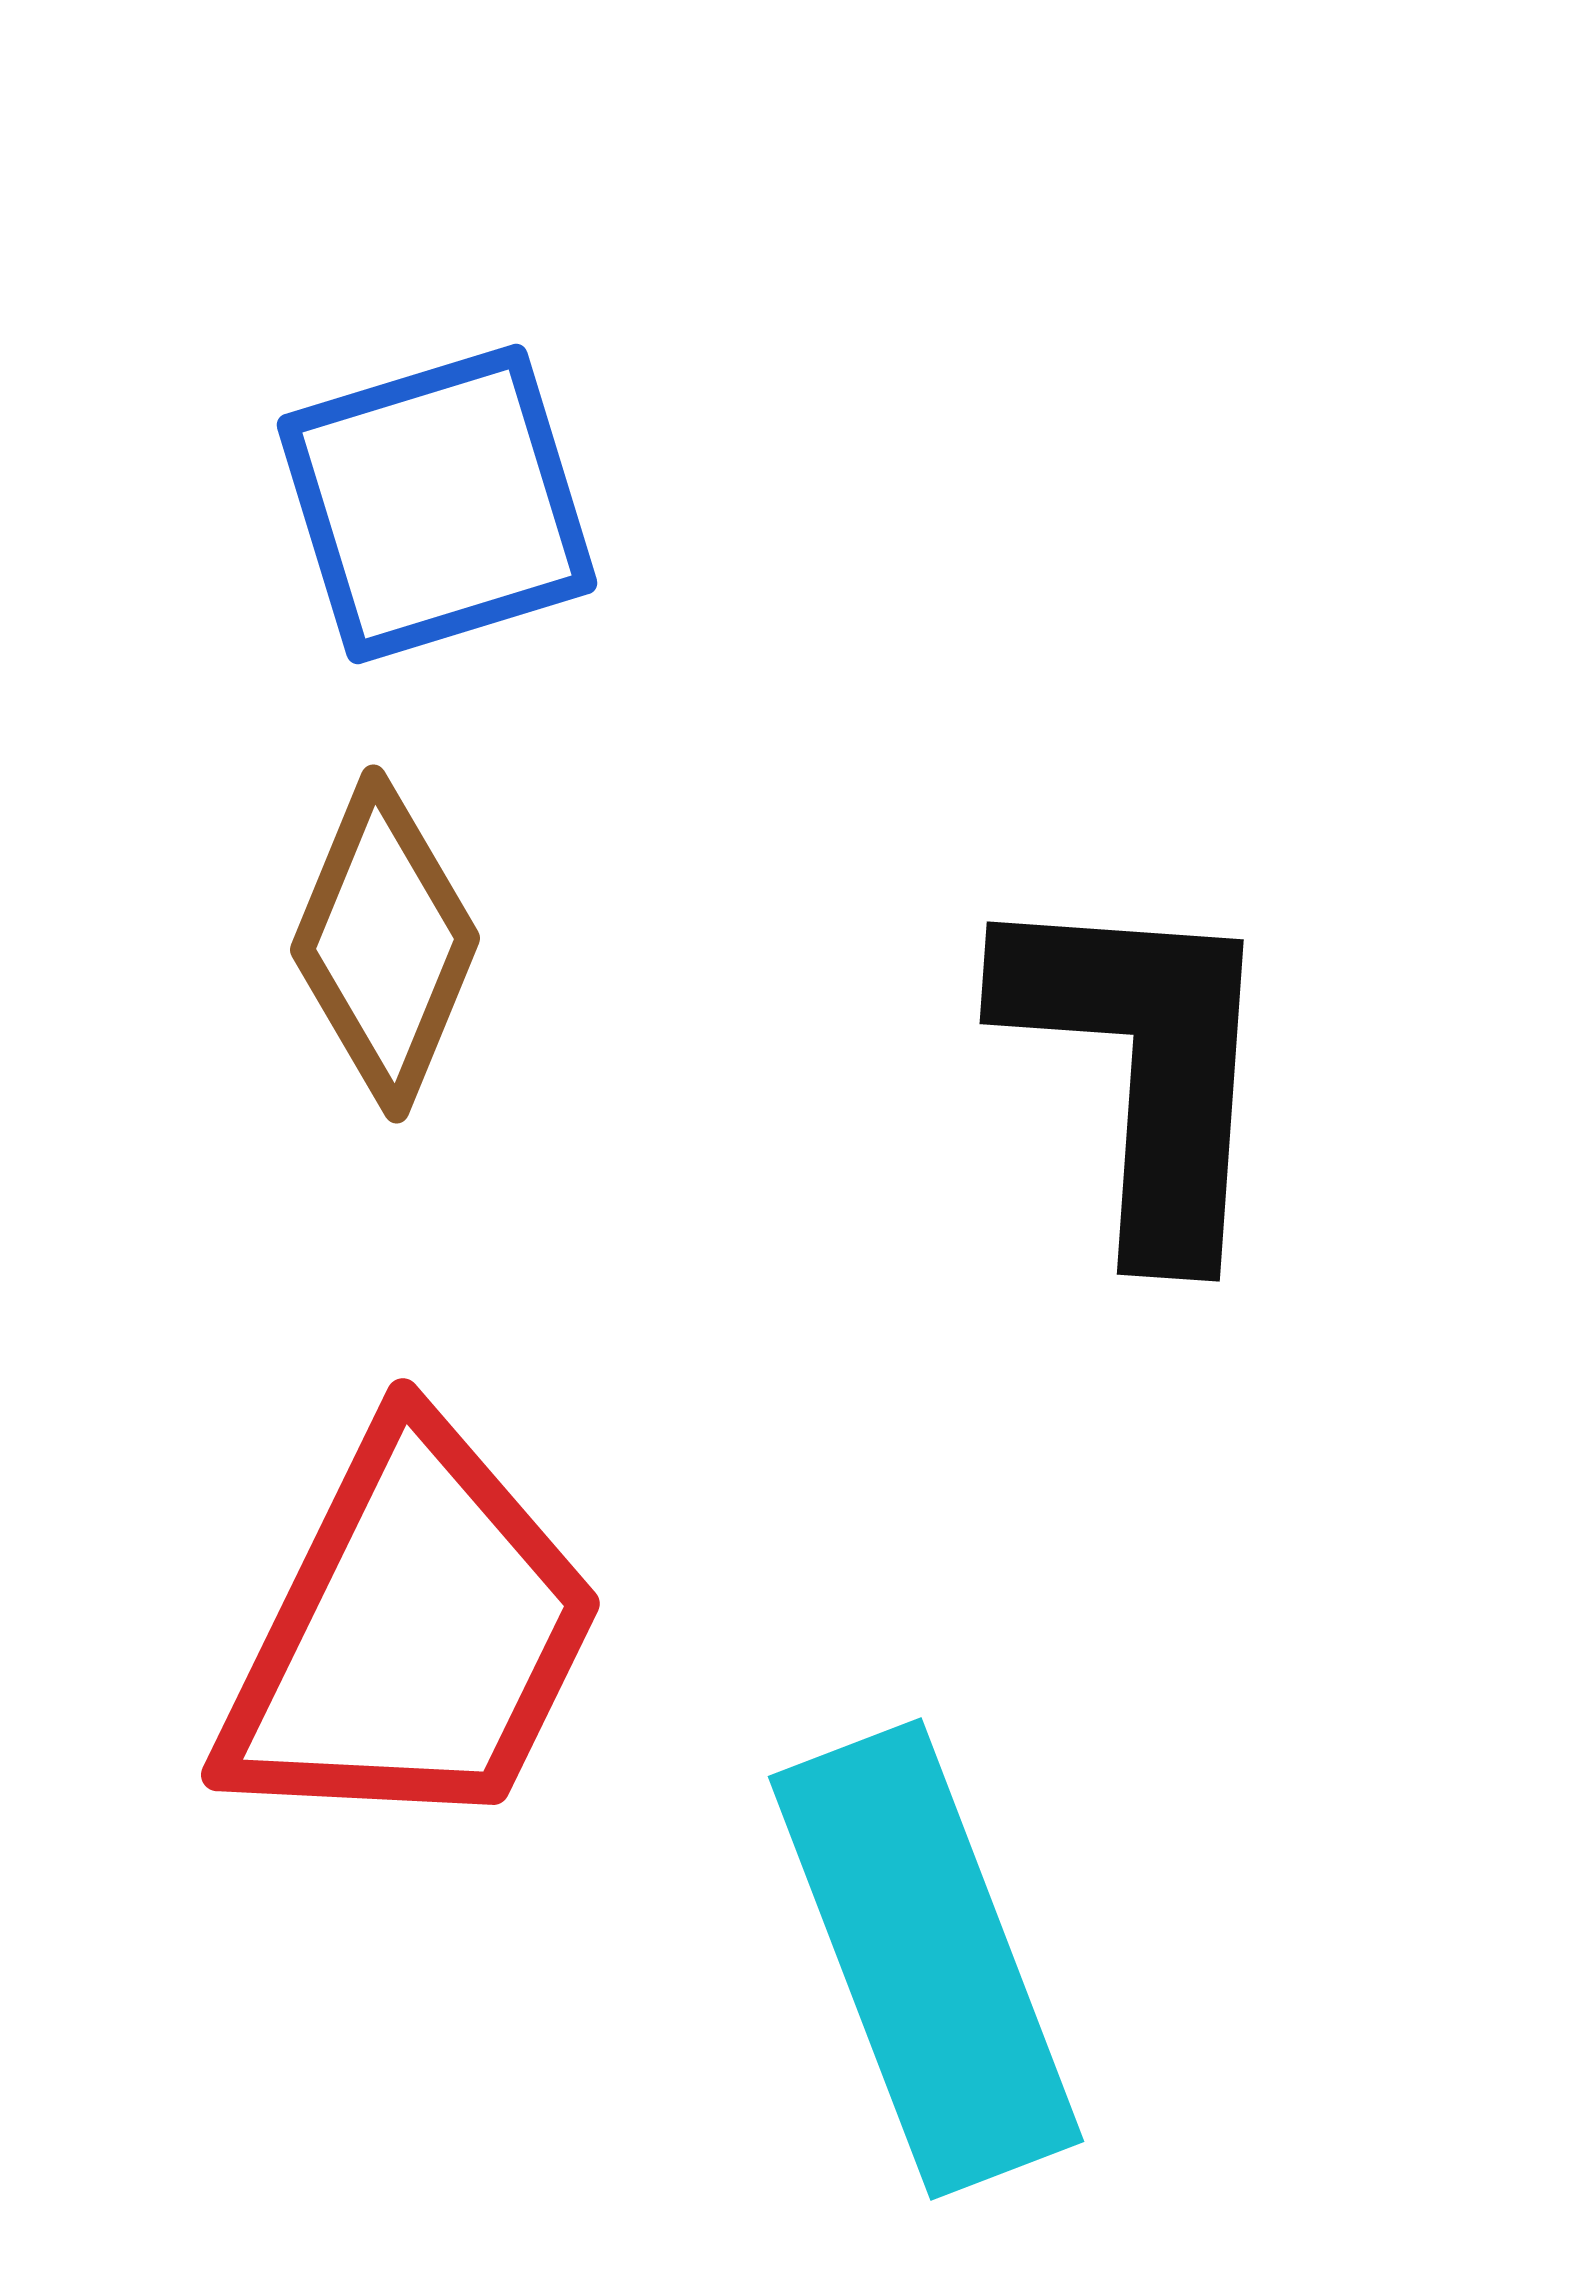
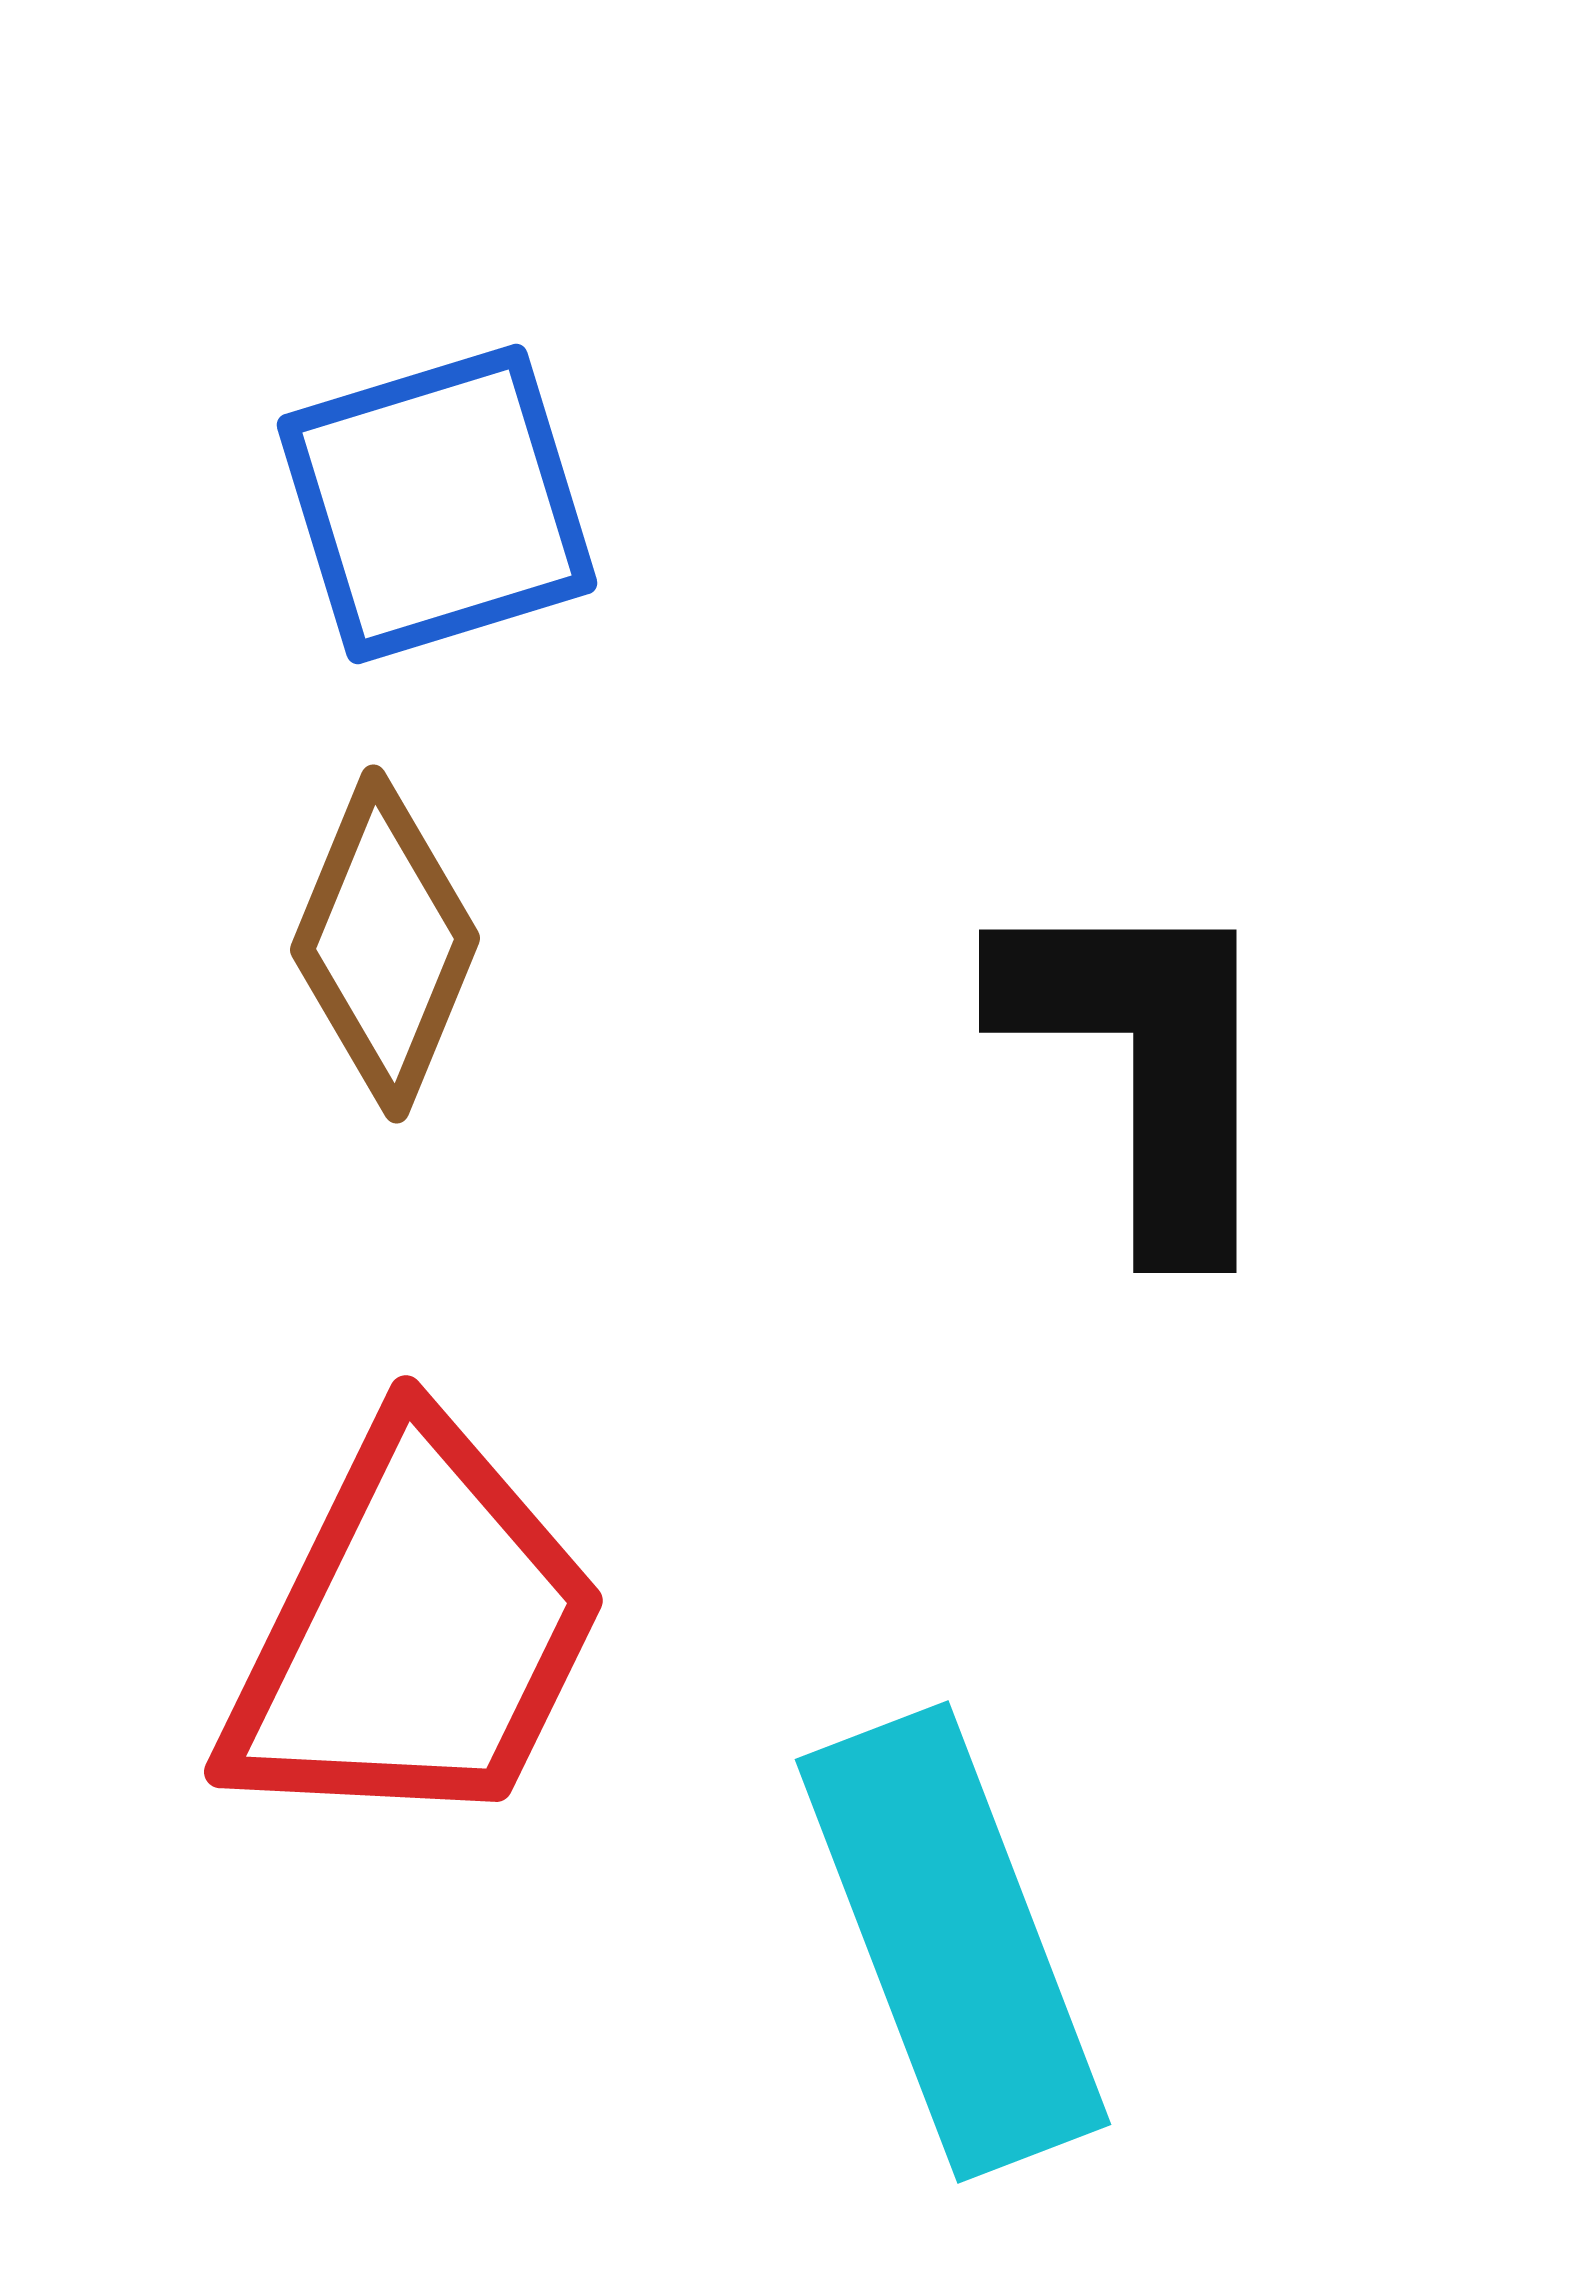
black L-shape: moved 2 px right, 3 px up; rotated 4 degrees counterclockwise
red trapezoid: moved 3 px right, 3 px up
cyan rectangle: moved 27 px right, 17 px up
